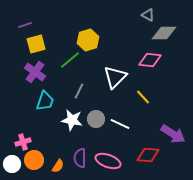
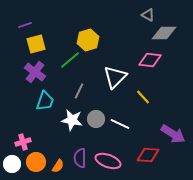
orange circle: moved 2 px right, 2 px down
